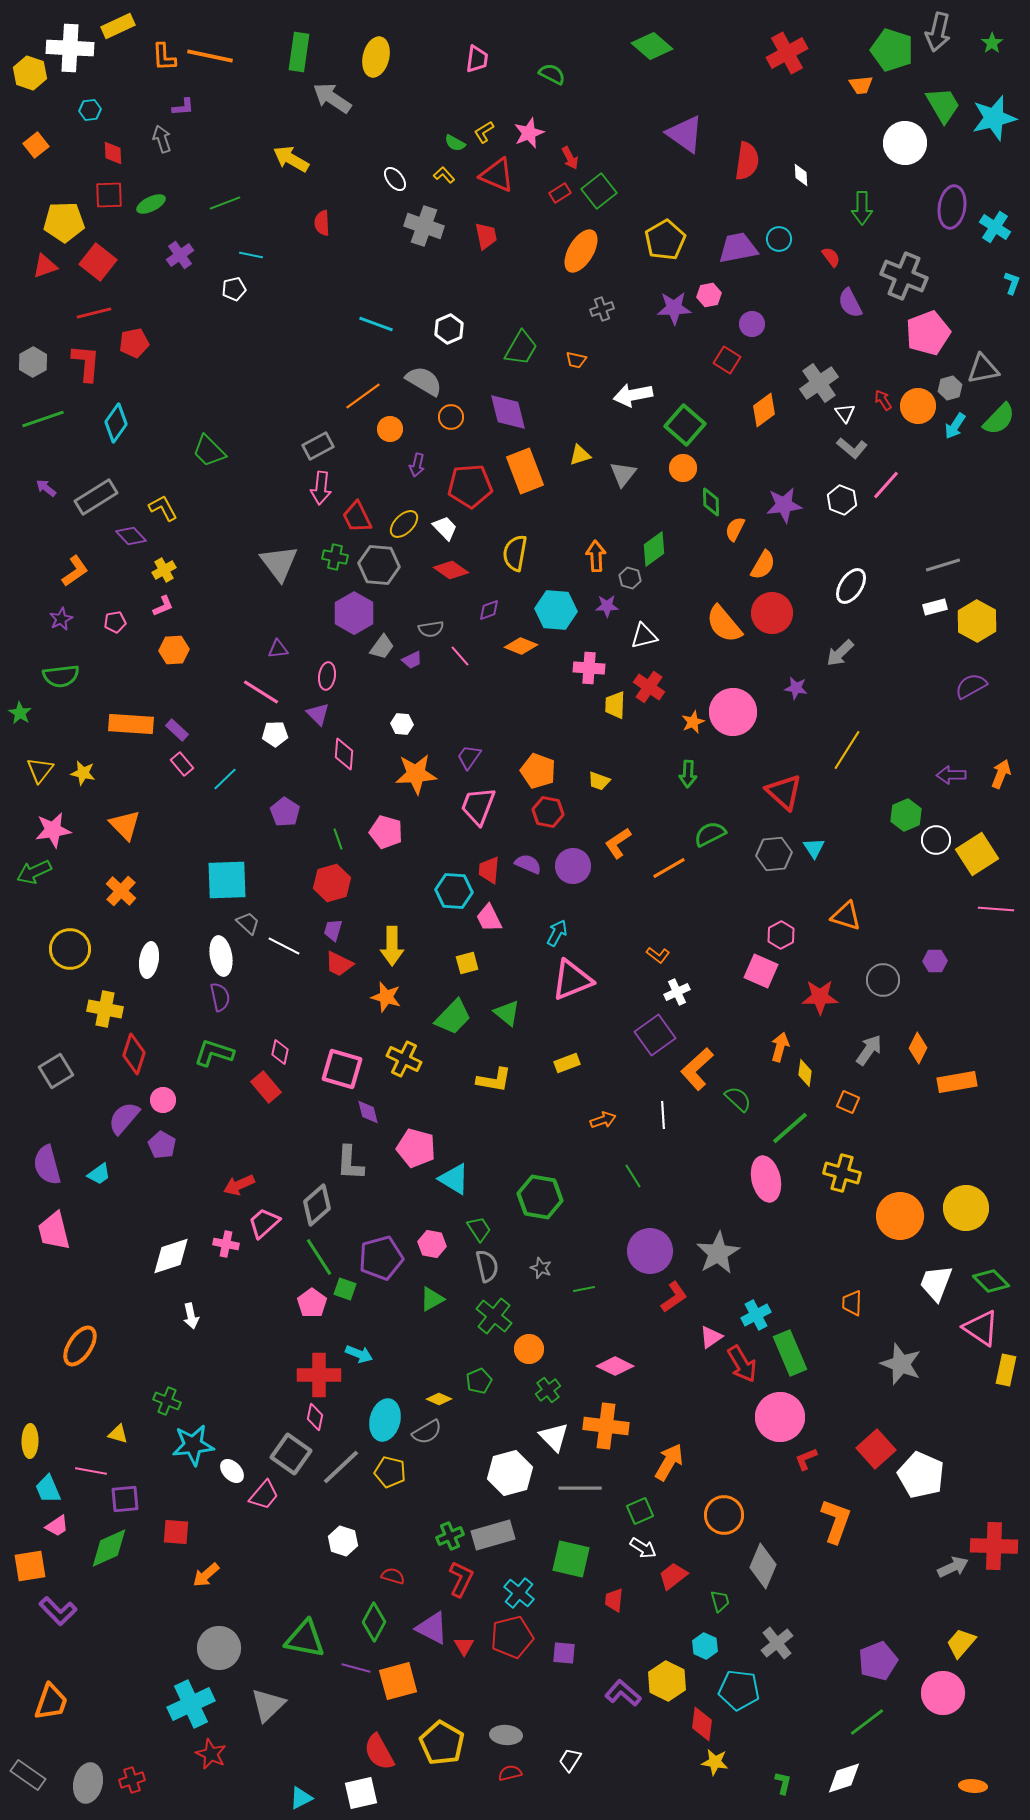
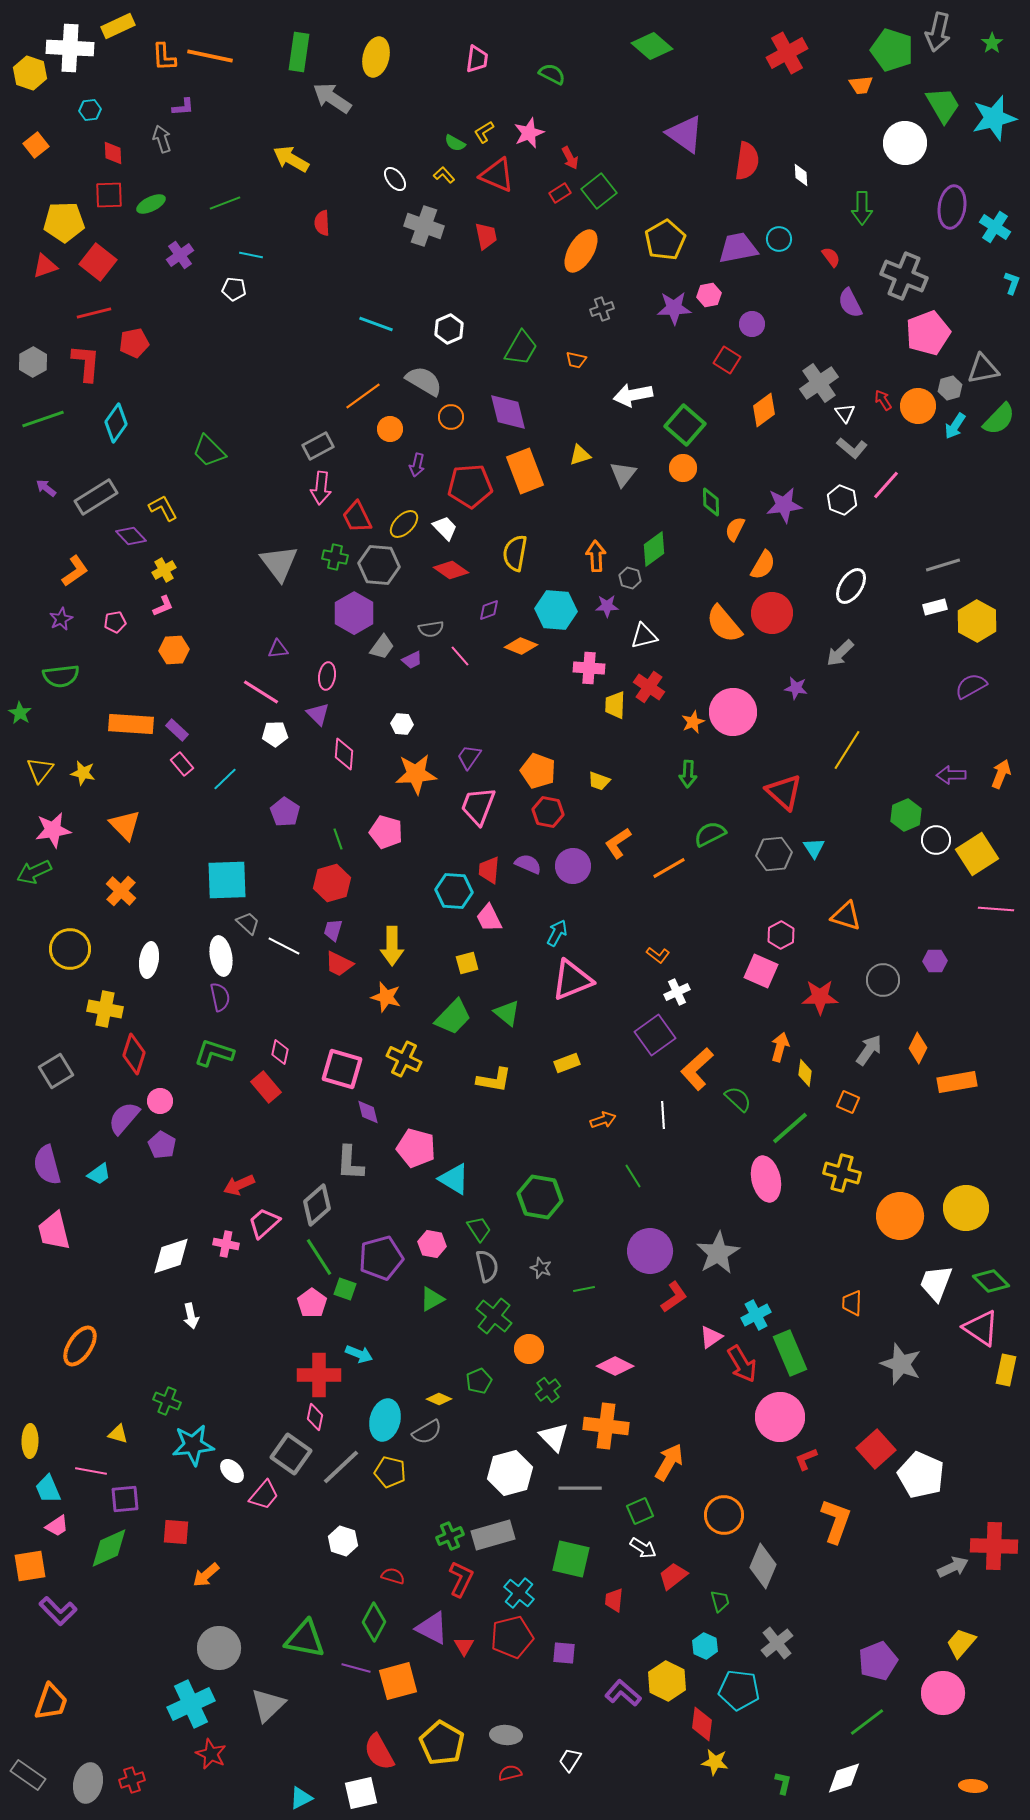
white pentagon at (234, 289): rotated 20 degrees clockwise
pink circle at (163, 1100): moved 3 px left, 1 px down
